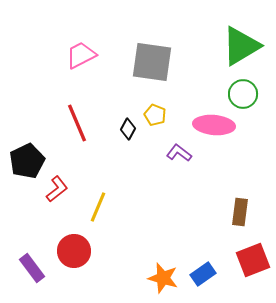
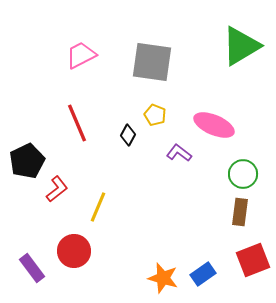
green circle: moved 80 px down
pink ellipse: rotated 18 degrees clockwise
black diamond: moved 6 px down
